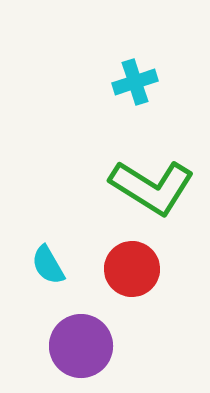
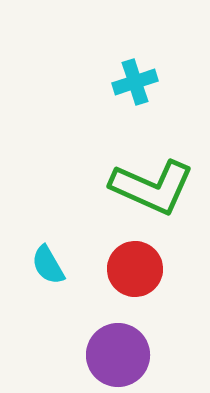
green L-shape: rotated 8 degrees counterclockwise
red circle: moved 3 px right
purple circle: moved 37 px right, 9 px down
